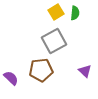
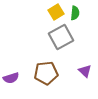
gray square: moved 7 px right, 4 px up
brown pentagon: moved 5 px right, 3 px down
purple semicircle: rotated 119 degrees clockwise
